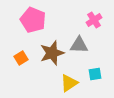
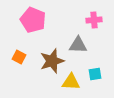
pink cross: rotated 28 degrees clockwise
gray triangle: moved 1 px left
brown star: moved 8 px down
orange square: moved 2 px left, 1 px up; rotated 32 degrees counterclockwise
yellow triangle: moved 2 px right, 1 px up; rotated 36 degrees clockwise
